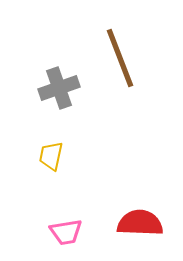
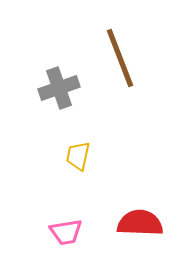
yellow trapezoid: moved 27 px right
